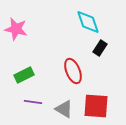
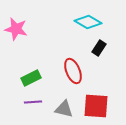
cyan diamond: rotated 40 degrees counterclockwise
black rectangle: moved 1 px left
green rectangle: moved 7 px right, 3 px down
purple line: rotated 12 degrees counterclockwise
gray triangle: rotated 18 degrees counterclockwise
